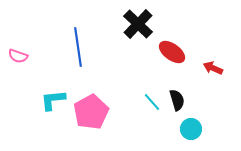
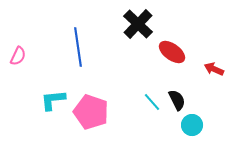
pink semicircle: rotated 84 degrees counterclockwise
red arrow: moved 1 px right, 1 px down
black semicircle: rotated 10 degrees counterclockwise
pink pentagon: rotated 24 degrees counterclockwise
cyan circle: moved 1 px right, 4 px up
